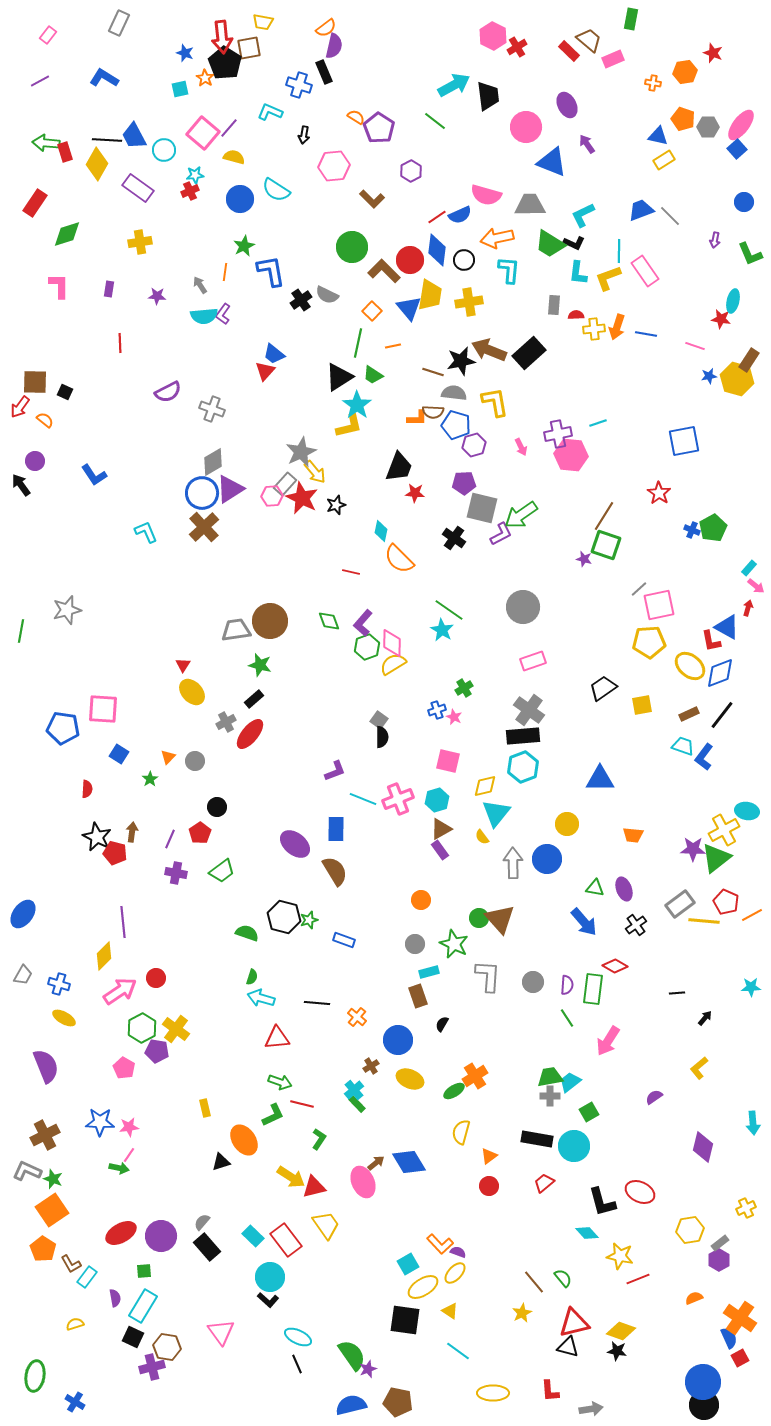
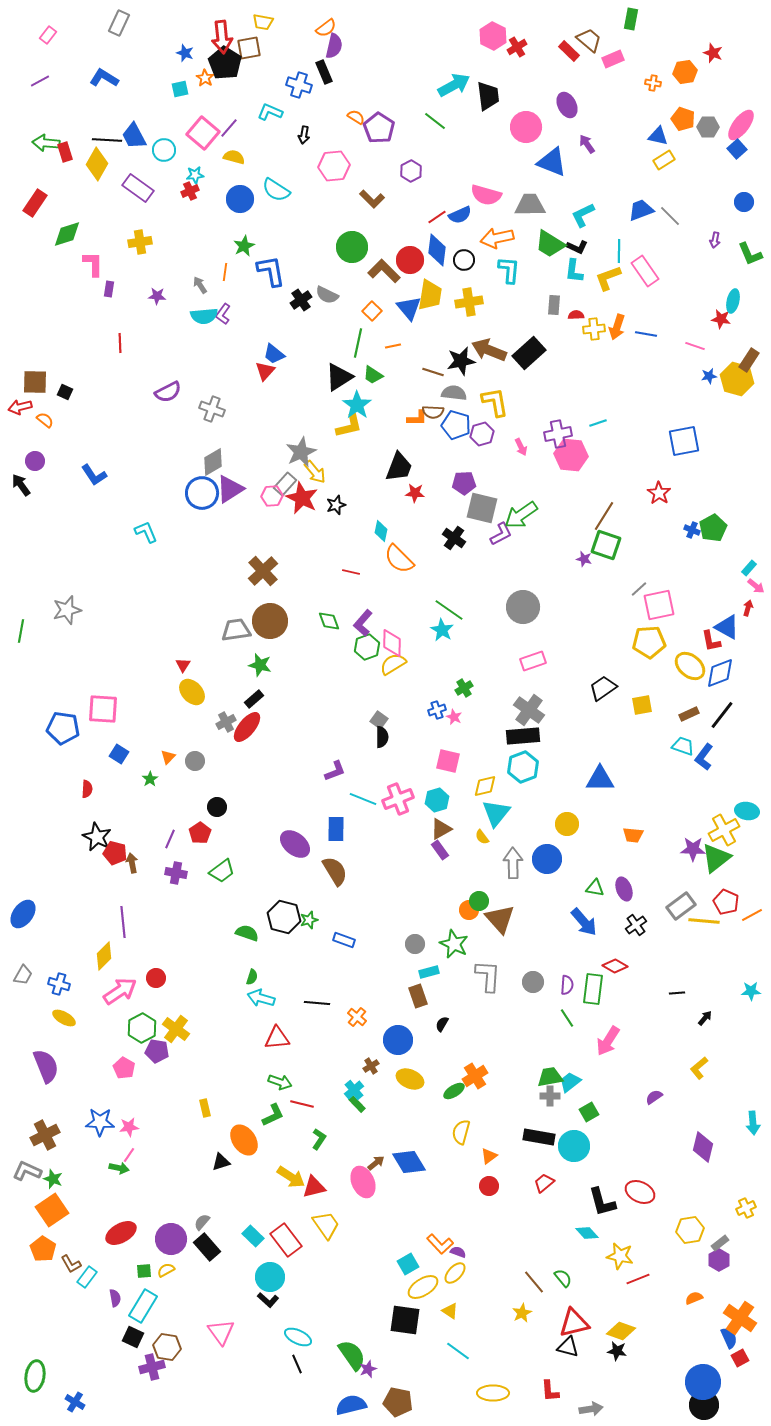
black L-shape at (574, 243): moved 3 px right, 4 px down
cyan L-shape at (578, 273): moved 4 px left, 2 px up
pink L-shape at (59, 286): moved 34 px right, 22 px up
red arrow at (20, 407): rotated 40 degrees clockwise
purple hexagon at (474, 445): moved 8 px right, 11 px up
brown cross at (204, 527): moved 59 px right, 44 px down
red ellipse at (250, 734): moved 3 px left, 7 px up
brown arrow at (132, 832): moved 31 px down; rotated 18 degrees counterclockwise
orange circle at (421, 900): moved 48 px right, 10 px down
gray rectangle at (680, 904): moved 1 px right, 2 px down
green circle at (479, 918): moved 17 px up
cyan star at (751, 987): moved 4 px down
black rectangle at (537, 1139): moved 2 px right, 2 px up
purple circle at (161, 1236): moved 10 px right, 3 px down
yellow semicircle at (75, 1324): moved 91 px right, 54 px up; rotated 12 degrees counterclockwise
